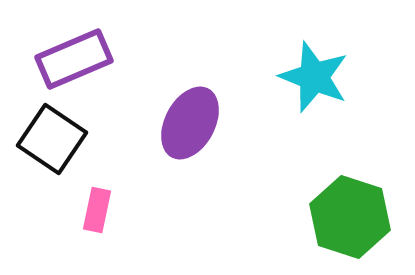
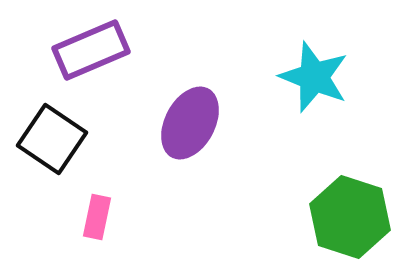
purple rectangle: moved 17 px right, 9 px up
pink rectangle: moved 7 px down
